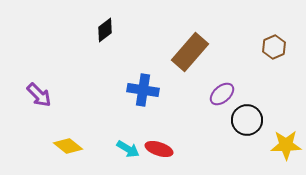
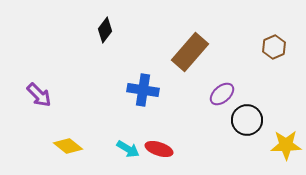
black diamond: rotated 15 degrees counterclockwise
